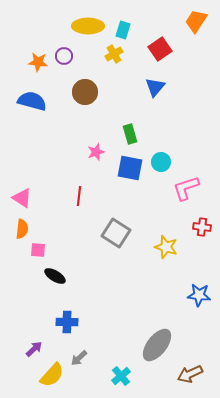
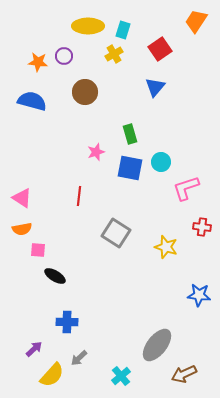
orange semicircle: rotated 72 degrees clockwise
brown arrow: moved 6 px left
